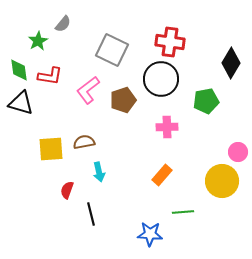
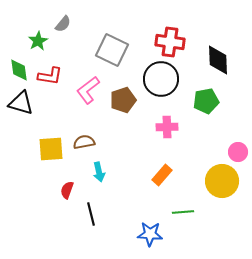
black diamond: moved 13 px left, 3 px up; rotated 32 degrees counterclockwise
